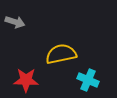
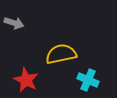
gray arrow: moved 1 px left, 1 px down
red star: rotated 25 degrees clockwise
